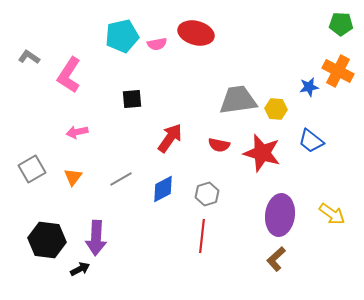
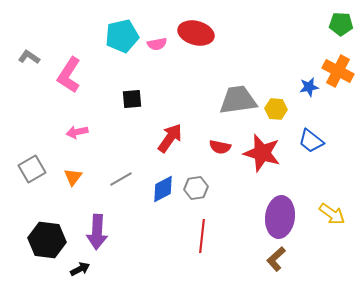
red semicircle: moved 1 px right, 2 px down
gray hexagon: moved 11 px left, 6 px up; rotated 10 degrees clockwise
purple ellipse: moved 2 px down
purple arrow: moved 1 px right, 6 px up
